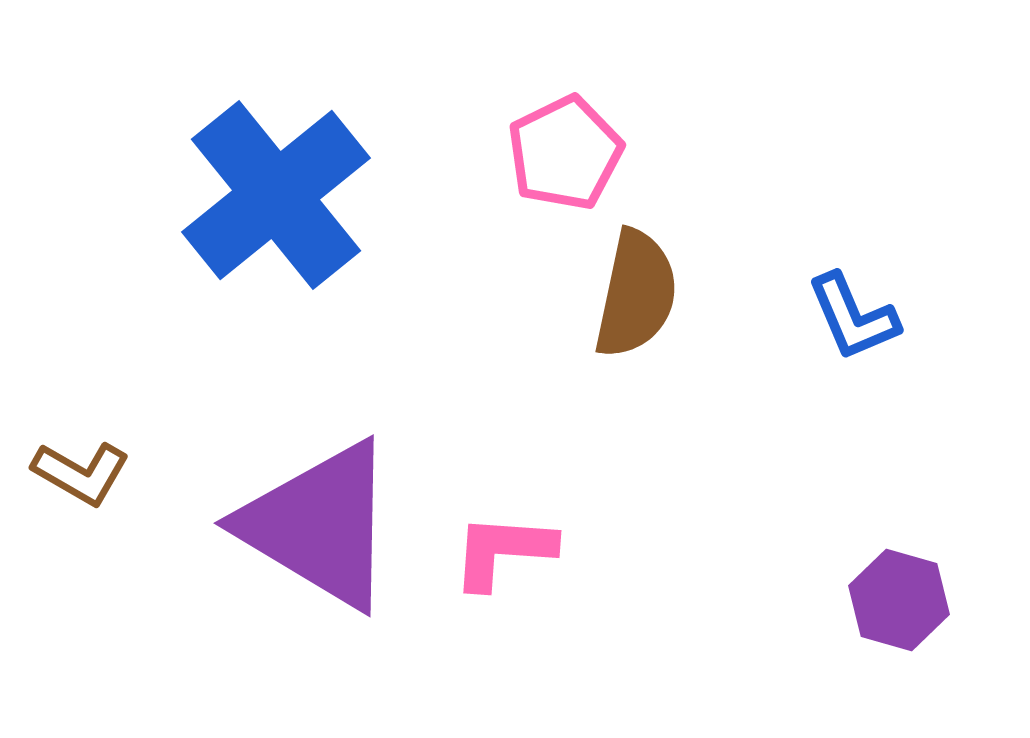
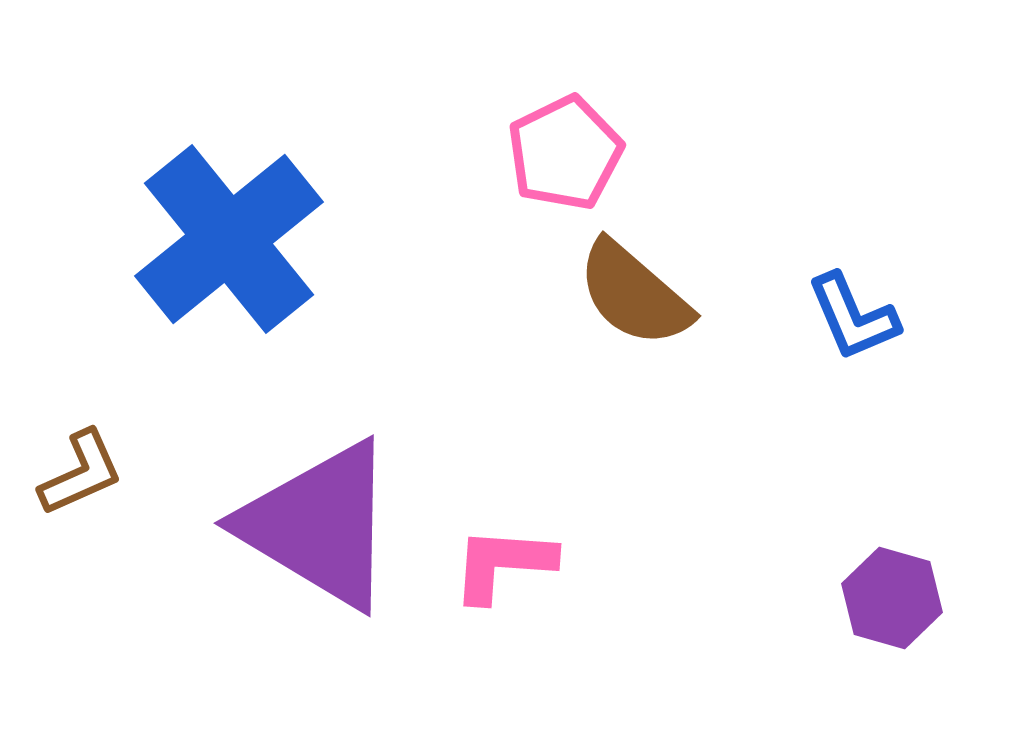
blue cross: moved 47 px left, 44 px down
brown semicircle: moved 2 px left; rotated 119 degrees clockwise
brown L-shape: rotated 54 degrees counterclockwise
pink L-shape: moved 13 px down
purple hexagon: moved 7 px left, 2 px up
